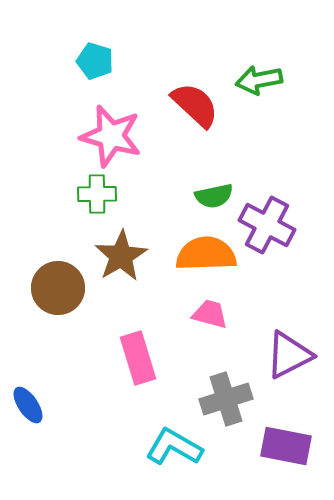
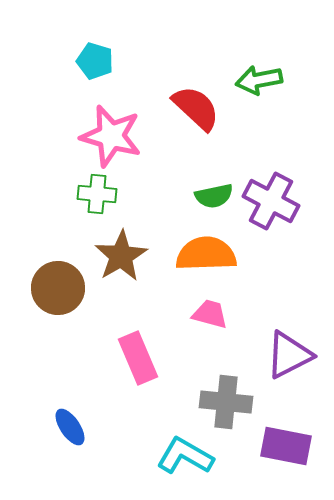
red semicircle: moved 1 px right, 3 px down
green cross: rotated 6 degrees clockwise
purple cross: moved 4 px right, 24 px up
pink rectangle: rotated 6 degrees counterclockwise
gray cross: moved 3 px down; rotated 24 degrees clockwise
blue ellipse: moved 42 px right, 22 px down
cyan L-shape: moved 11 px right, 9 px down
